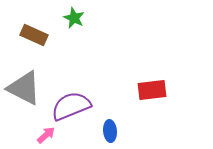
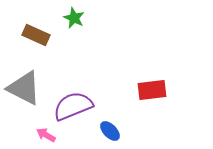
brown rectangle: moved 2 px right
purple semicircle: moved 2 px right
blue ellipse: rotated 40 degrees counterclockwise
pink arrow: rotated 108 degrees counterclockwise
